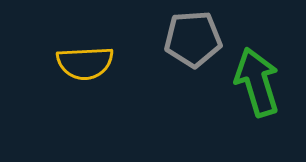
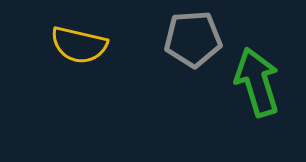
yellow semicircle: moved 6 px left, 18 px up; rotated 16 degrees clockwise
